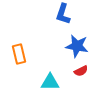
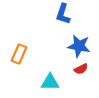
blue star: moved 2 px right
orange rectangle: rotated 36 degrees clockwise
red semicircle: moved 2 px up
